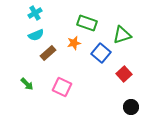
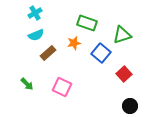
black circle: moved 1 px left, 1 px up
